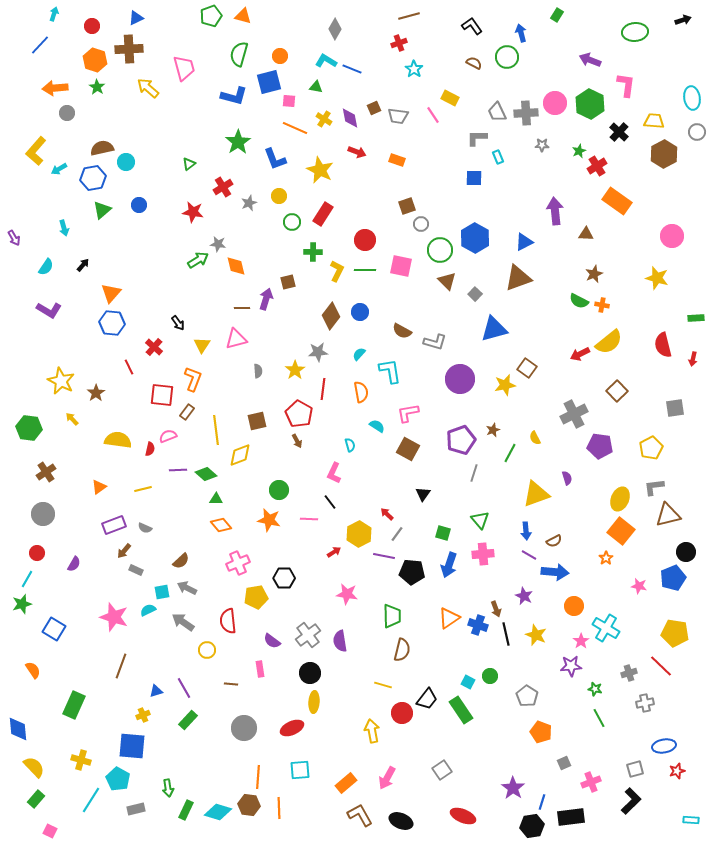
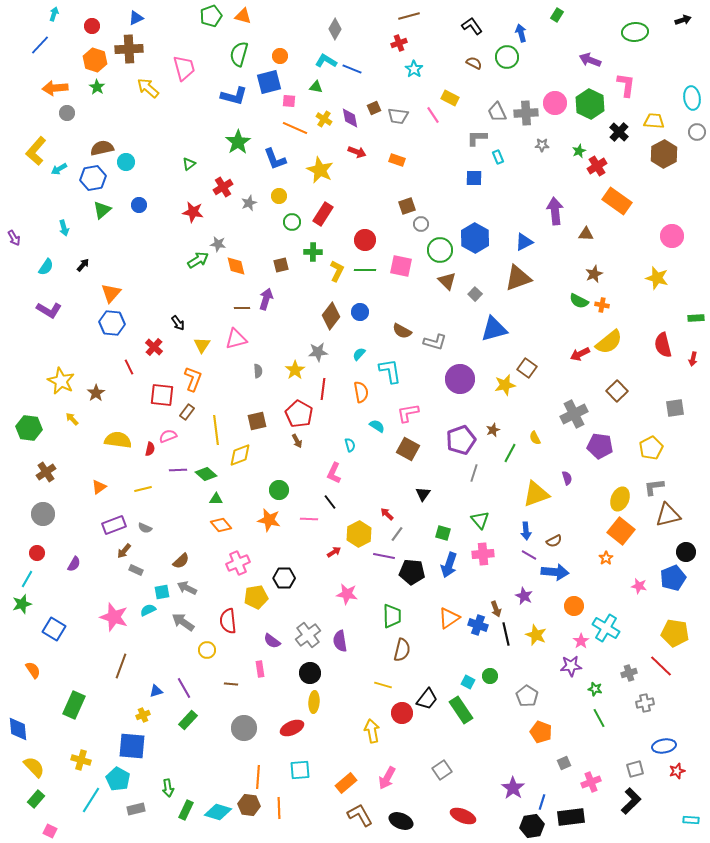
brown square at (288, 282): moved 7 px left, 17 px up
